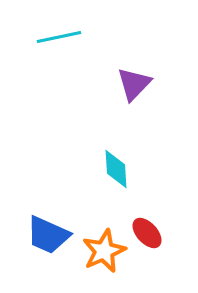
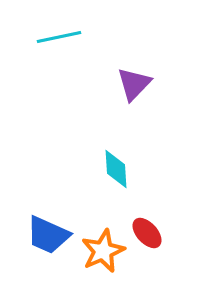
orange star: moved 1 px left
